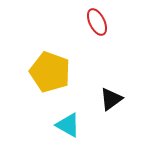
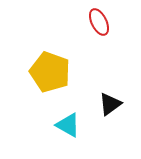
red ellipse: moved 2 px right
black triangle: moved 1 px left, 5 px down
